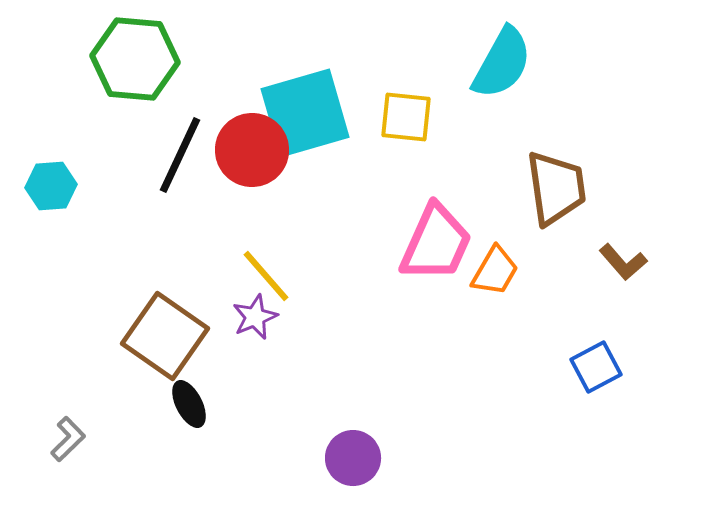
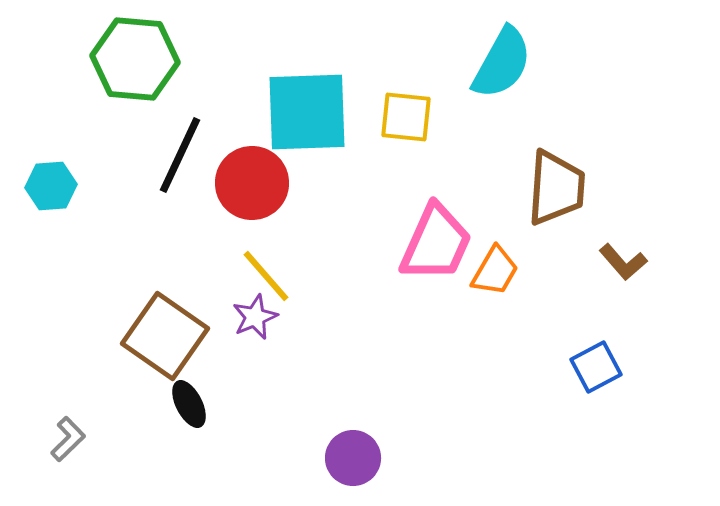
cyan square: moved 2 px right, 1 px up; rotated 14 degrees clockwise
red circle: moved 33 px down
brown trapezoid: rotated 12 degrees clockwise
